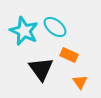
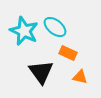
orange rectangle: moved 1 px left, 2 px up
black triangle: moved 3 px down
orange triangle: moved 5 px up; rotated 42 degrees counterclockwise
